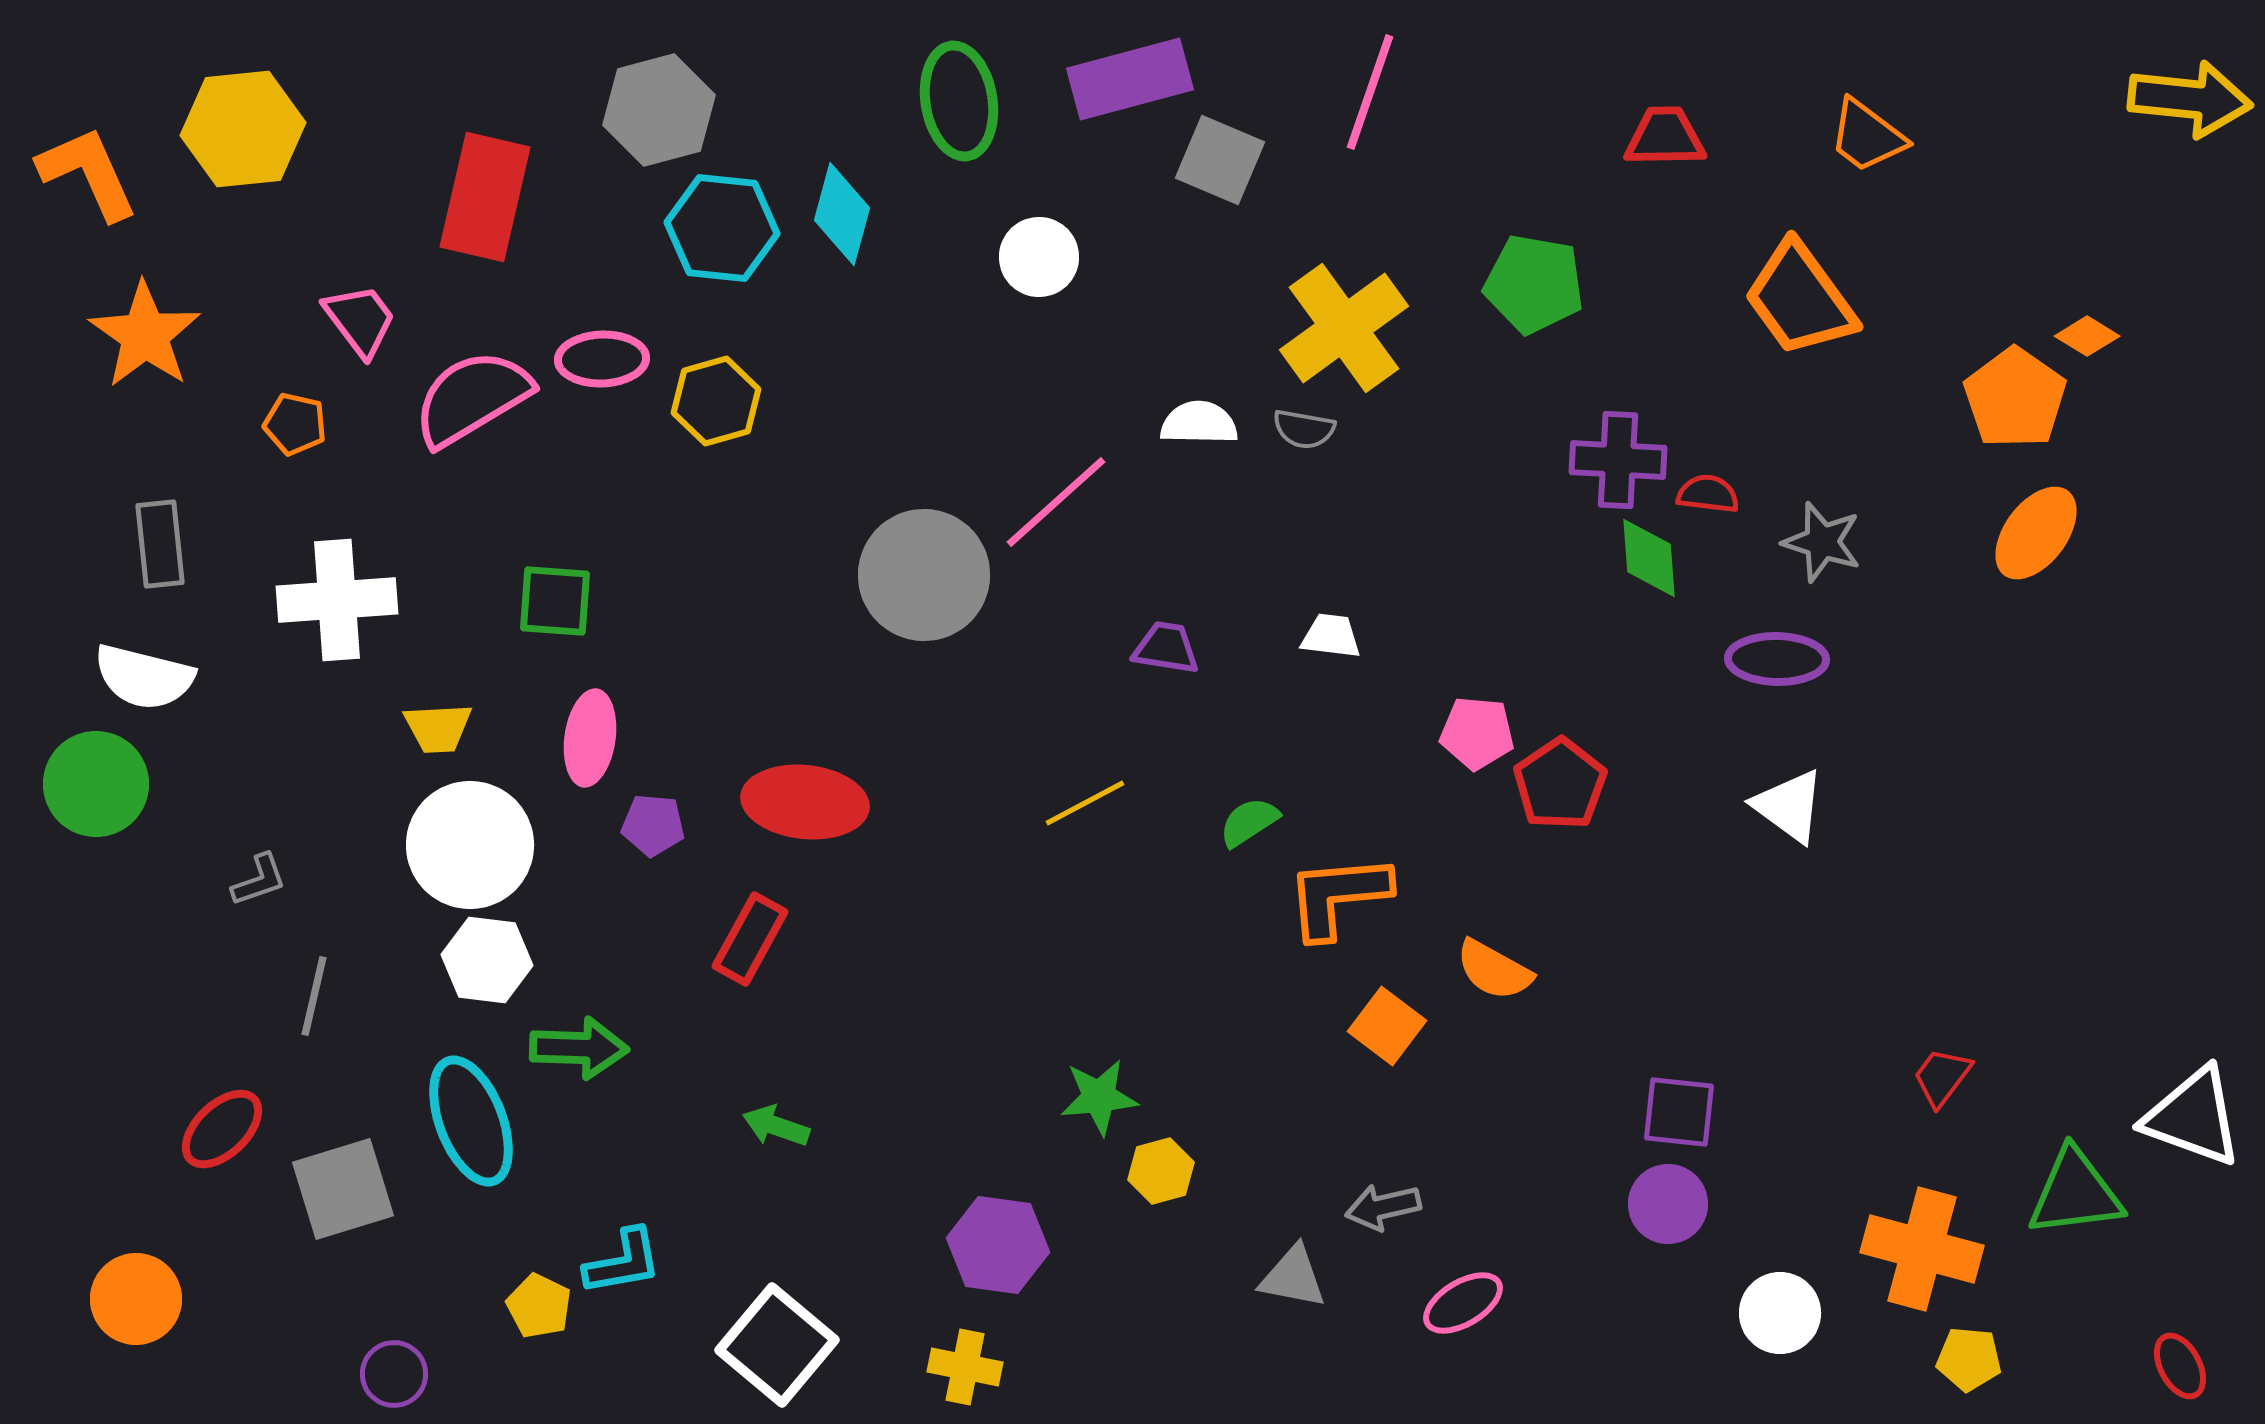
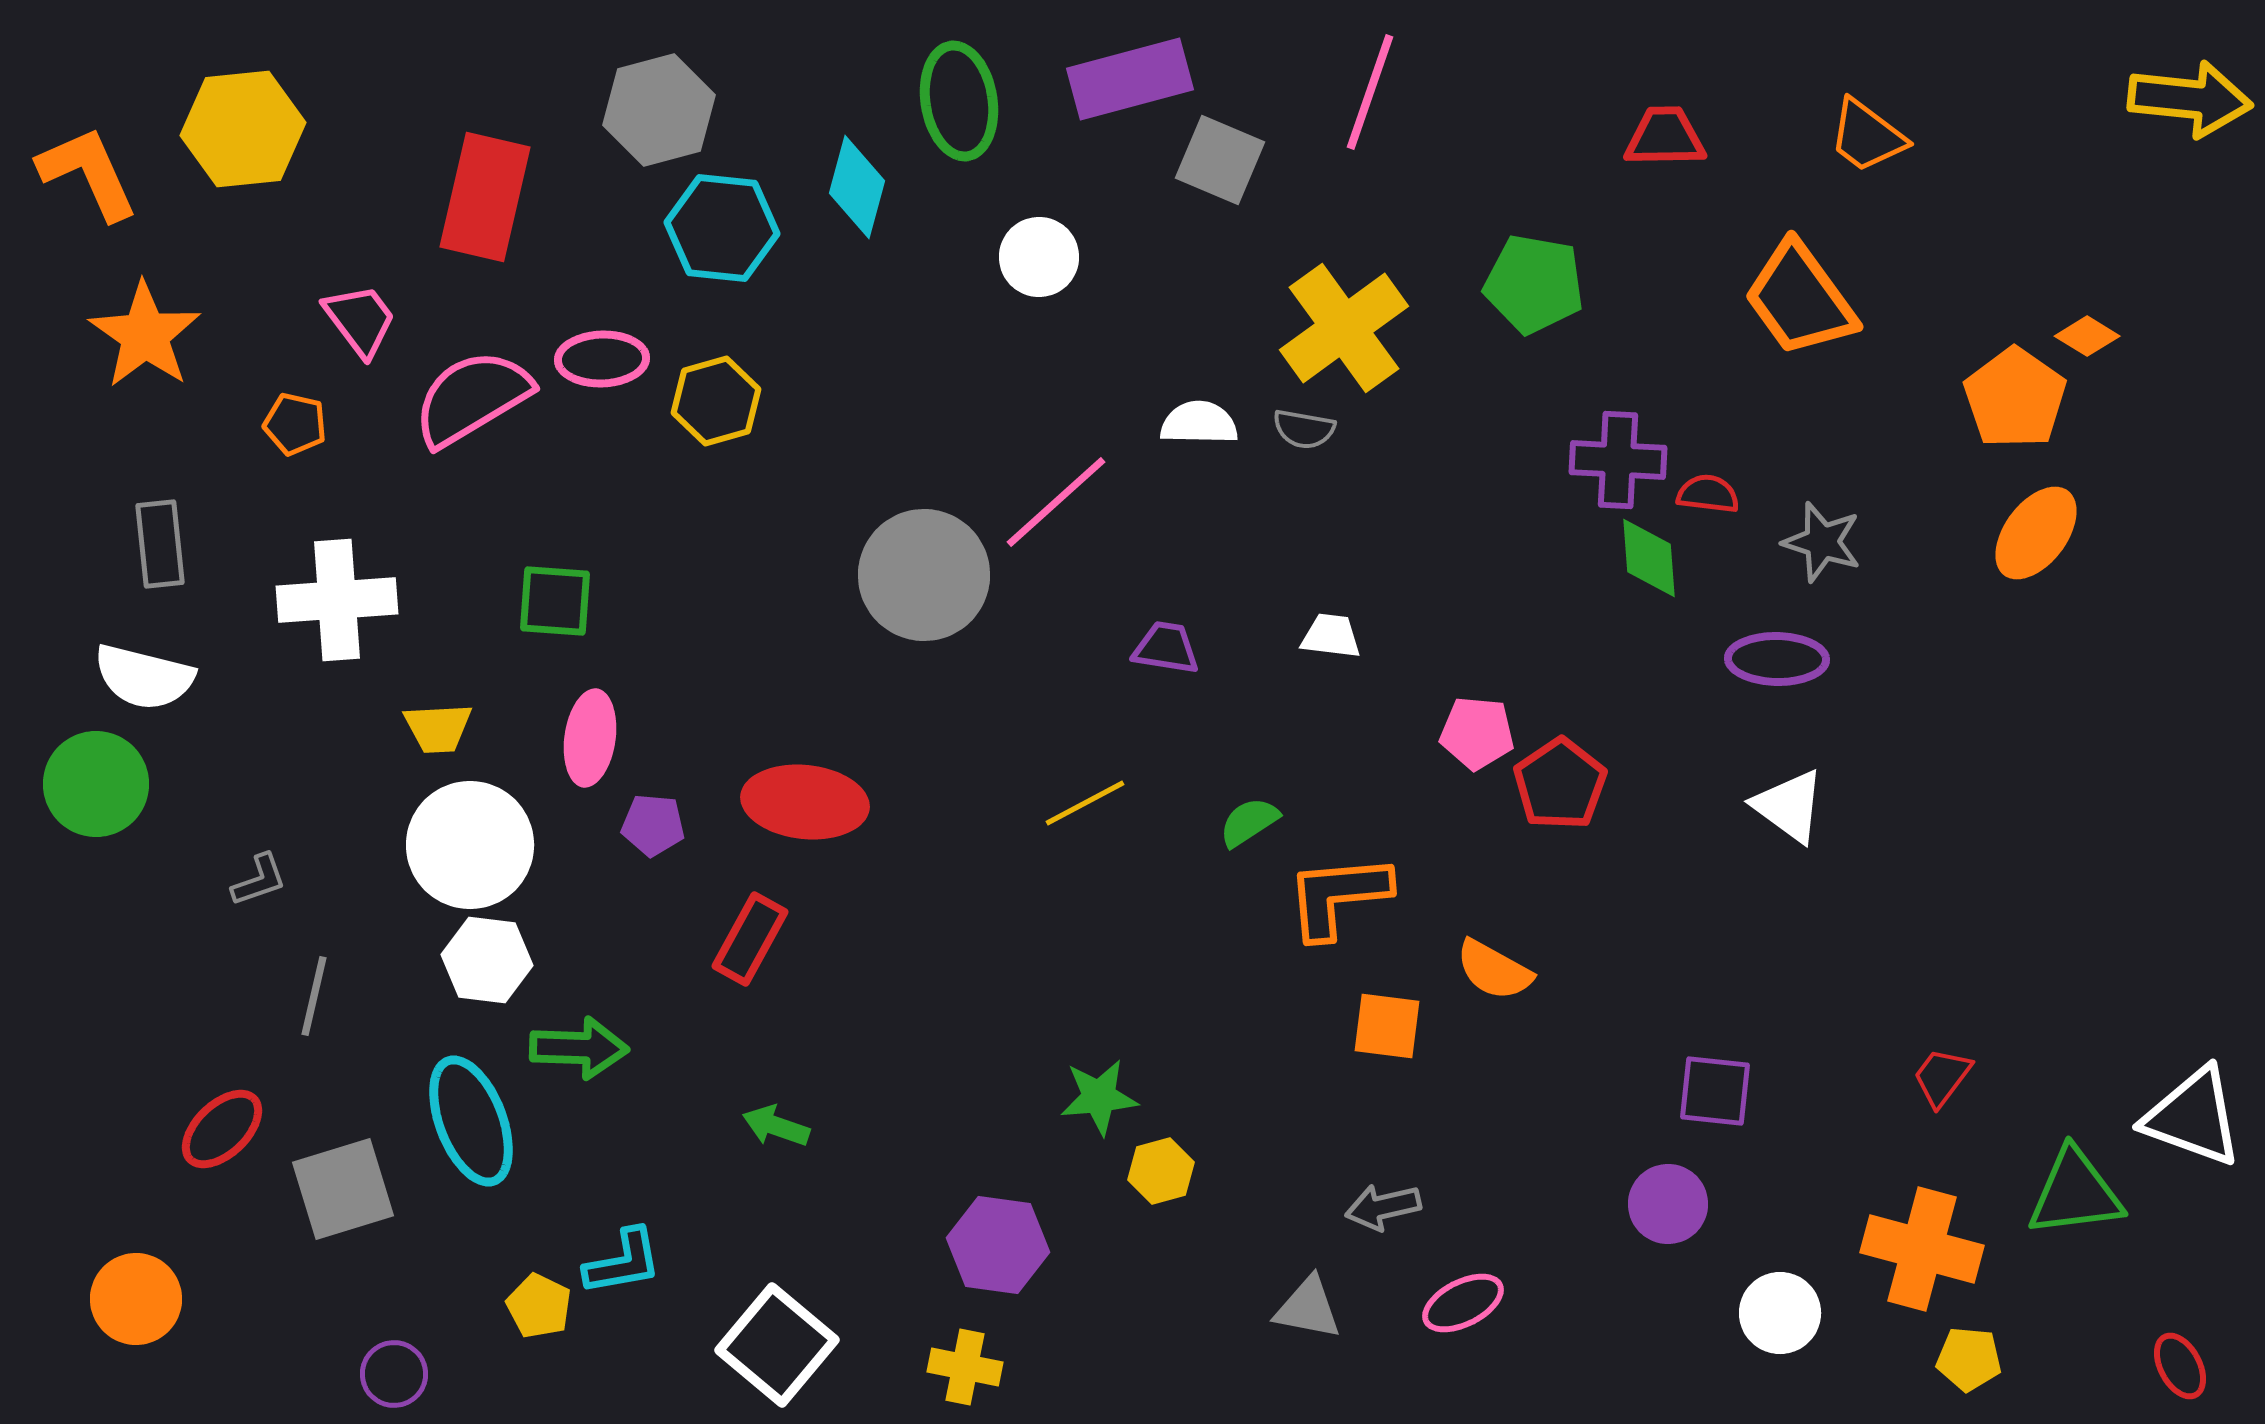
cyan diamond at (842, 214): moved 15 px right, 27 px up
orange square at (1387, 1026): rotated 30 degrees counterclockwise
purple square at (1679, 1112): moved 36 px right, 21 px up
gray triangle at (1293, 1277): moved 15 px right, 31 px down
pink ellipse at (1463, 1303): rotated 4 degrees clockwise
